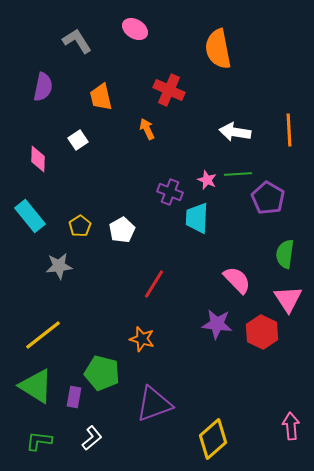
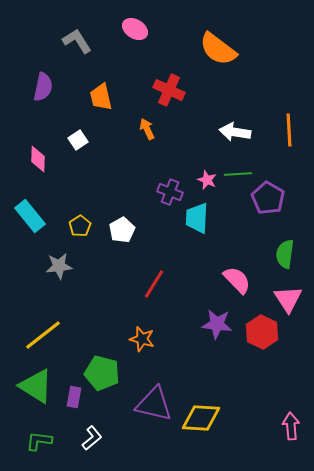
orange semicircle: rotated 42 degrees counterclockwise
purple triangle: rotated 33 degrees clockwise
yellow diamond: moved 12 px left, 21 px up; rotated 45 degrees clockwise
